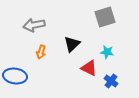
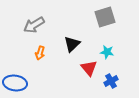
gray arrow: rotated 20 degrees counterclockwise
orange arrow: moved 1 px left, 1 px down
red triangle: rotated 24 degrees clockwise
blue ellipse: moved 7 px down
blue cross: rotated 24 degrees clockwise
